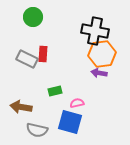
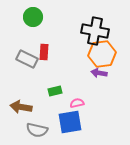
red rectangle: moved 1 px right, 2 px up
blue square: rotated 25 degrees counterclockwise
